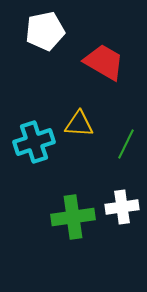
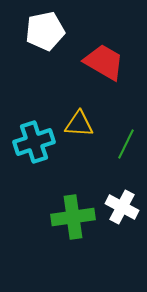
white cross: rotated 36 degrees clockwise
